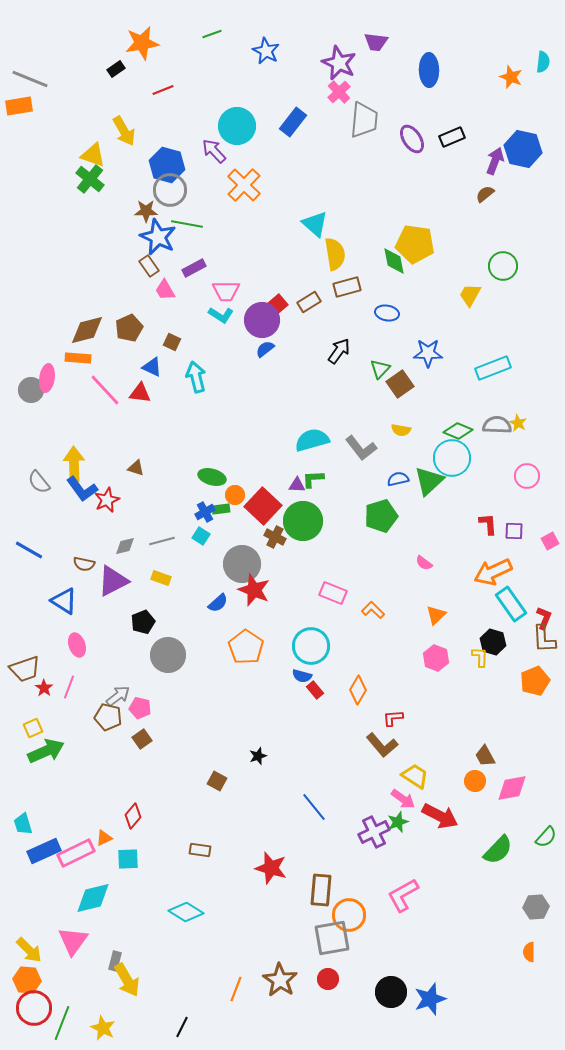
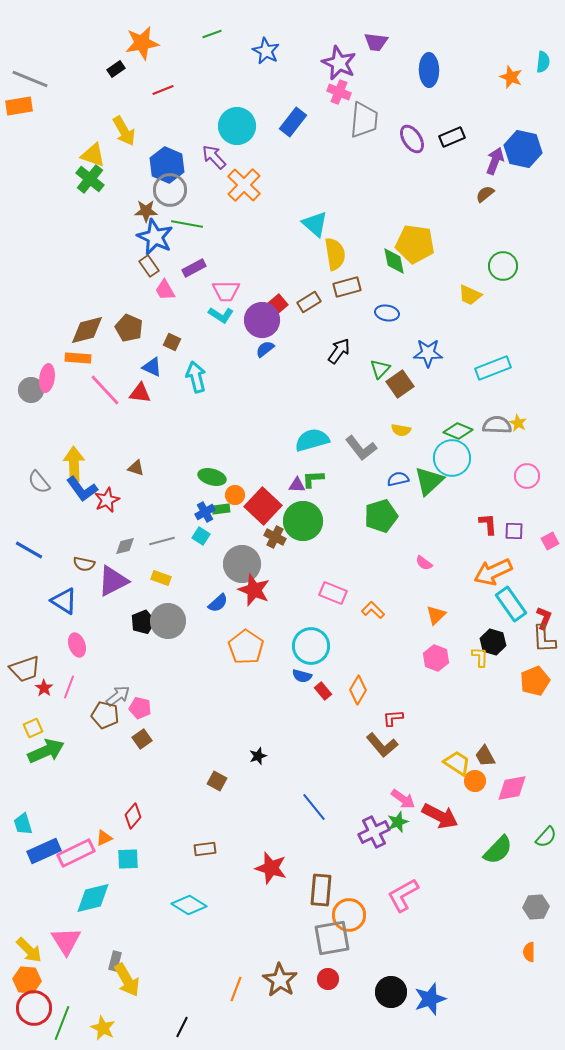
pink cross at (339, 92): rotated 25 degrees counterclockwise
purple arrow at (214, 151): moved 6 px down
blue hexagon at (167, 165): rotated 8 degrees clockwise
blue star at (158, 237): moved 3 px left
yellow trapezoid at (470, 295): rotated 95 degrees counterclockwise
brown pentagon at (129, 328): rotated 24 degrees counterclockwise
gray circle at (168, 655): moved 34 px up
red rectangle at (315, 690): moved 8 px right, 1 px down
brown pentagon at (108, 717): moved 3 px left, 2 px up
yellow trapezoid at (415, 776): moved 42 px right, 13 px up
brown rectangle at (200, 850): moved 5 px right, 1 px up; rotated 15 degrees counterclockwise
cyan diamond at (186, 912): moved 3 px right, 7 px up
pink triangle at (73, 941): moved 7 px left; rotated 8 degrees counterclockwise
